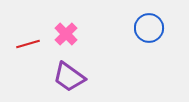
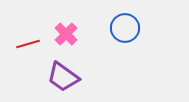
blue circle: moved 24 px left
purple trapezoid: moved 6 px left
